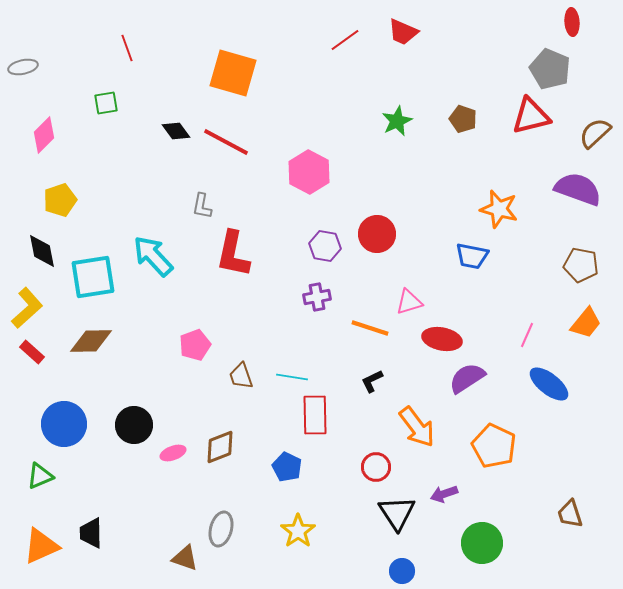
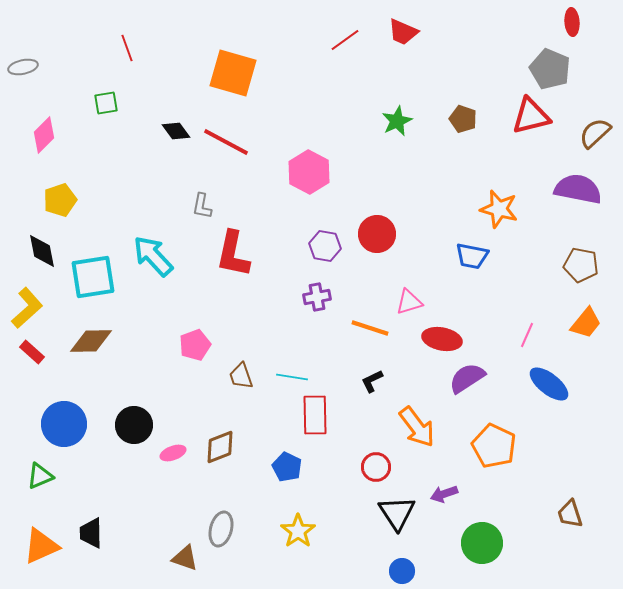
purple semicircle at (578, 189): rotated 9 degrees counterclockwise
